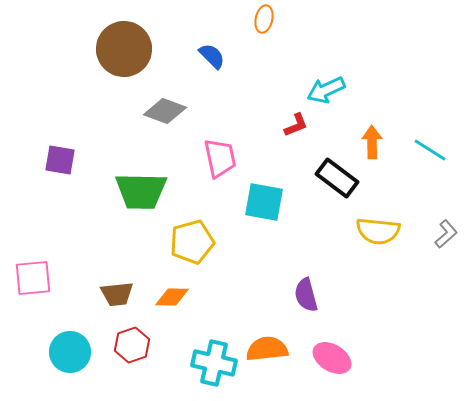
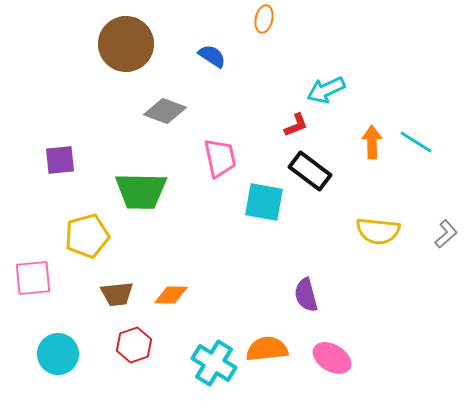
brown circle: moved 2 px right, 5 px up
blue semicircle: rotated 12 degrees counterclockwise
cyan line: moved 14 px left, 8 px up
purple square: rotated 16 degrees counterclockwise
black rectangle: moved 27 px left, 7 px up
yellow pentagon: moved 105 px left, 6 px up
orange diamond: moved 1 px left, 2 px up
red hexagon: moved 2 px right
cyan circle: moved 12 px left, 2 px down
cyan cross: rotated 18 degrees clockwise
